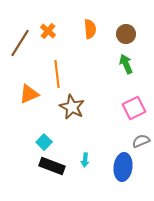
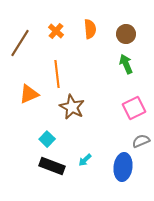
orange cross: moved 8 px right
cyan square: moved 3 px right, 3 px up
cyan arrow: rotated 40 degrees clockwise
